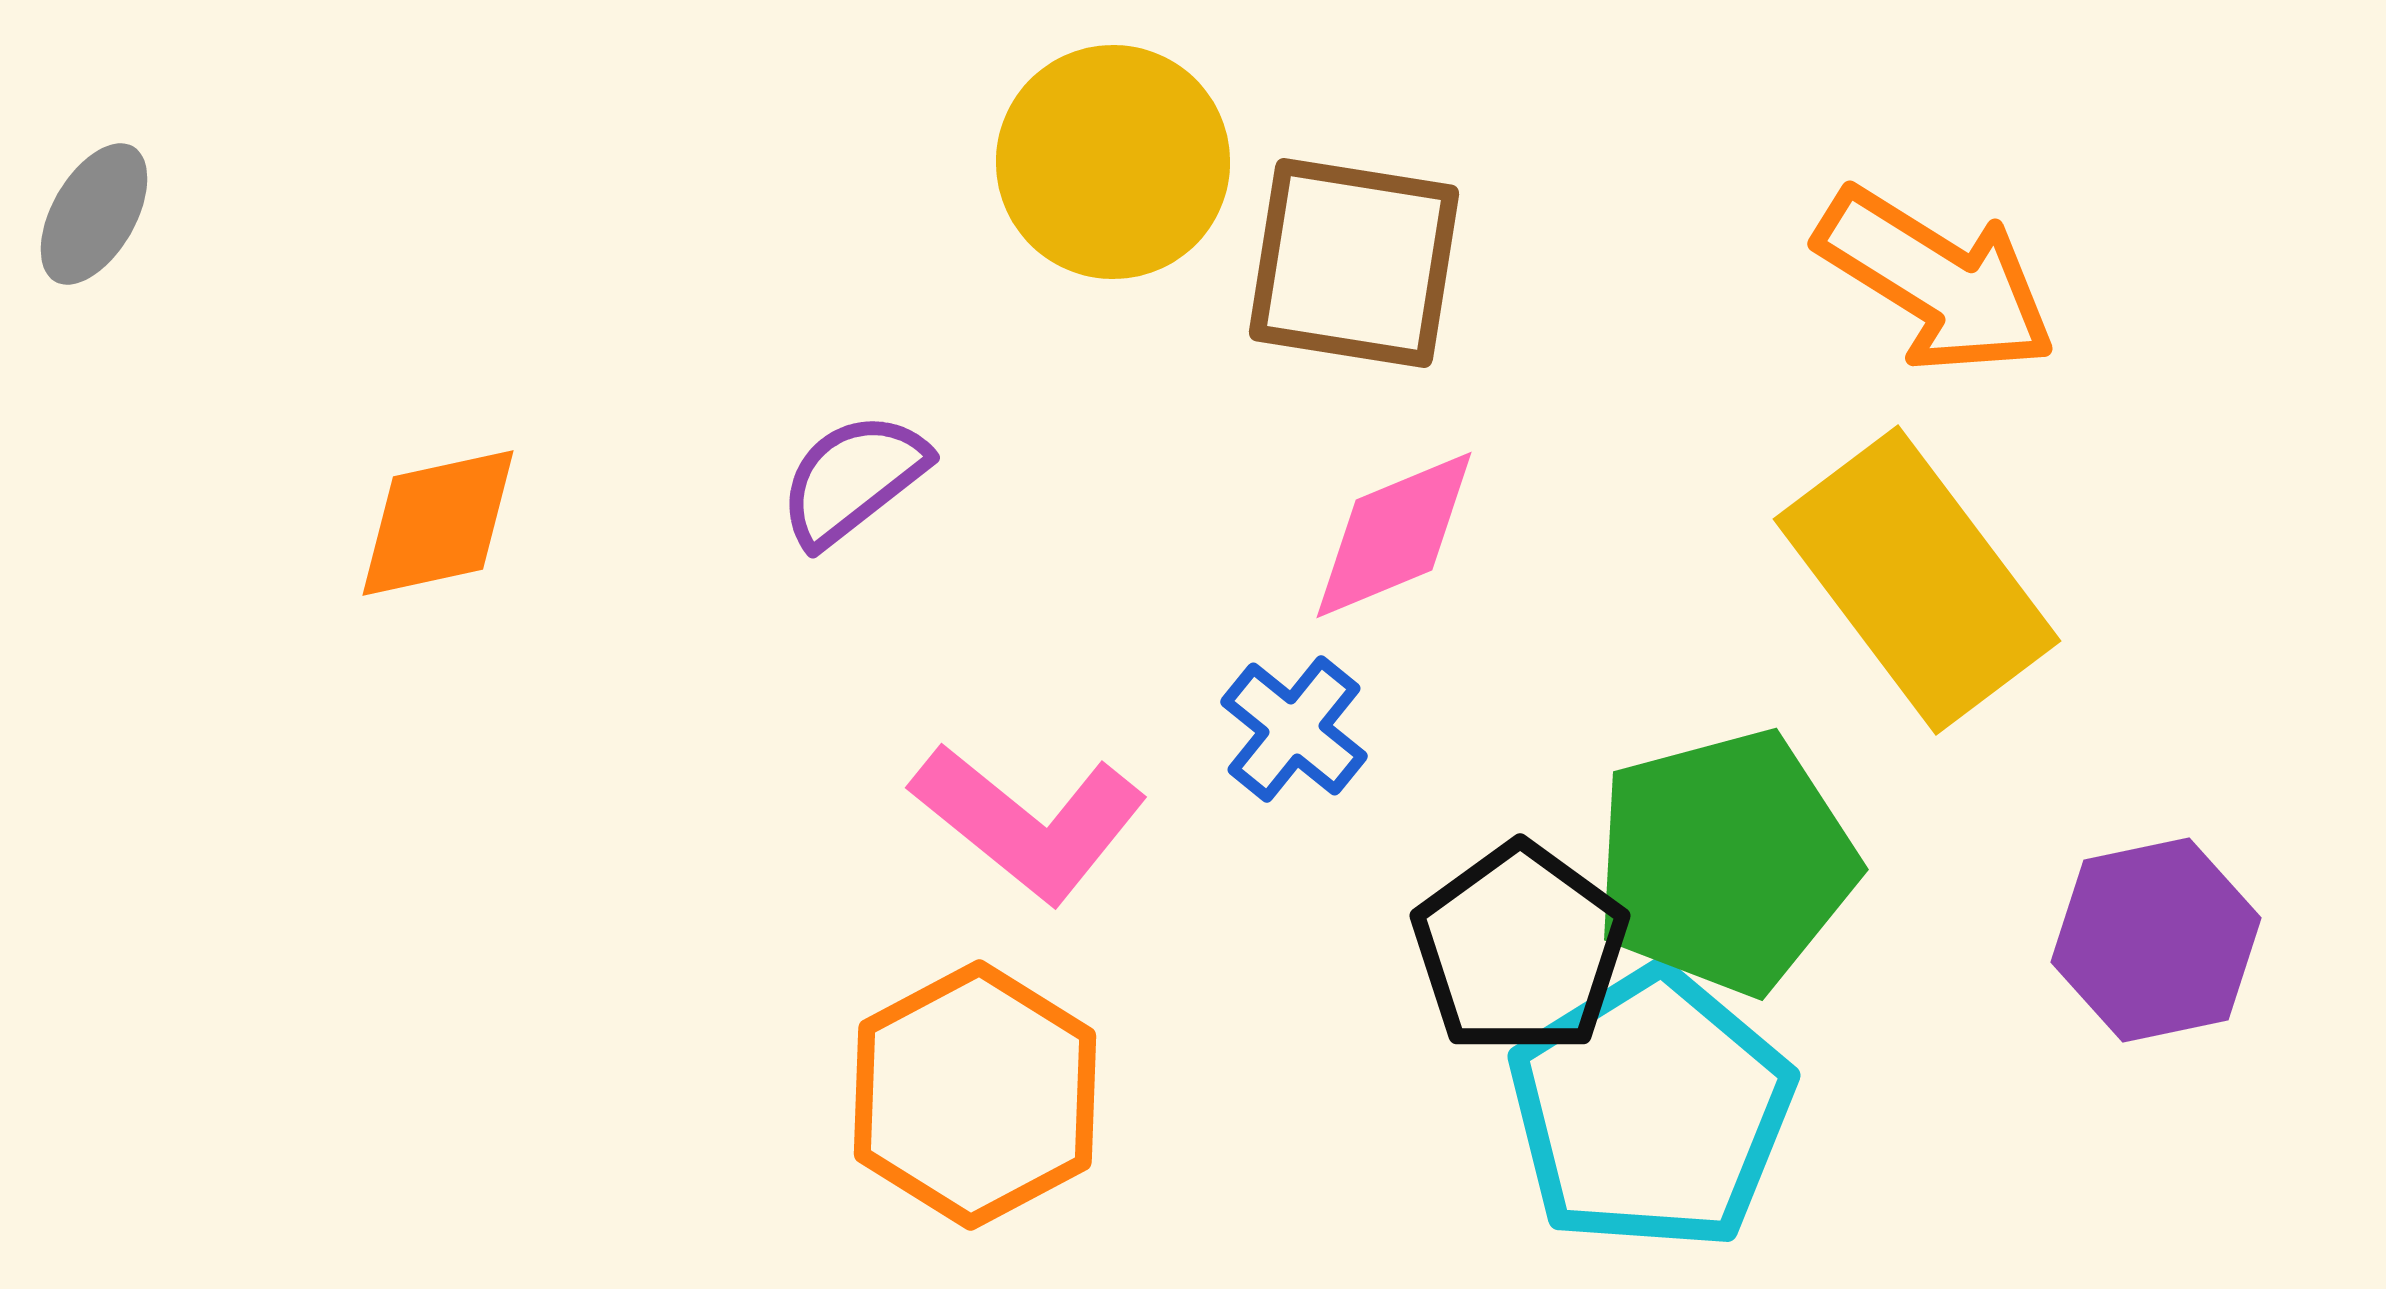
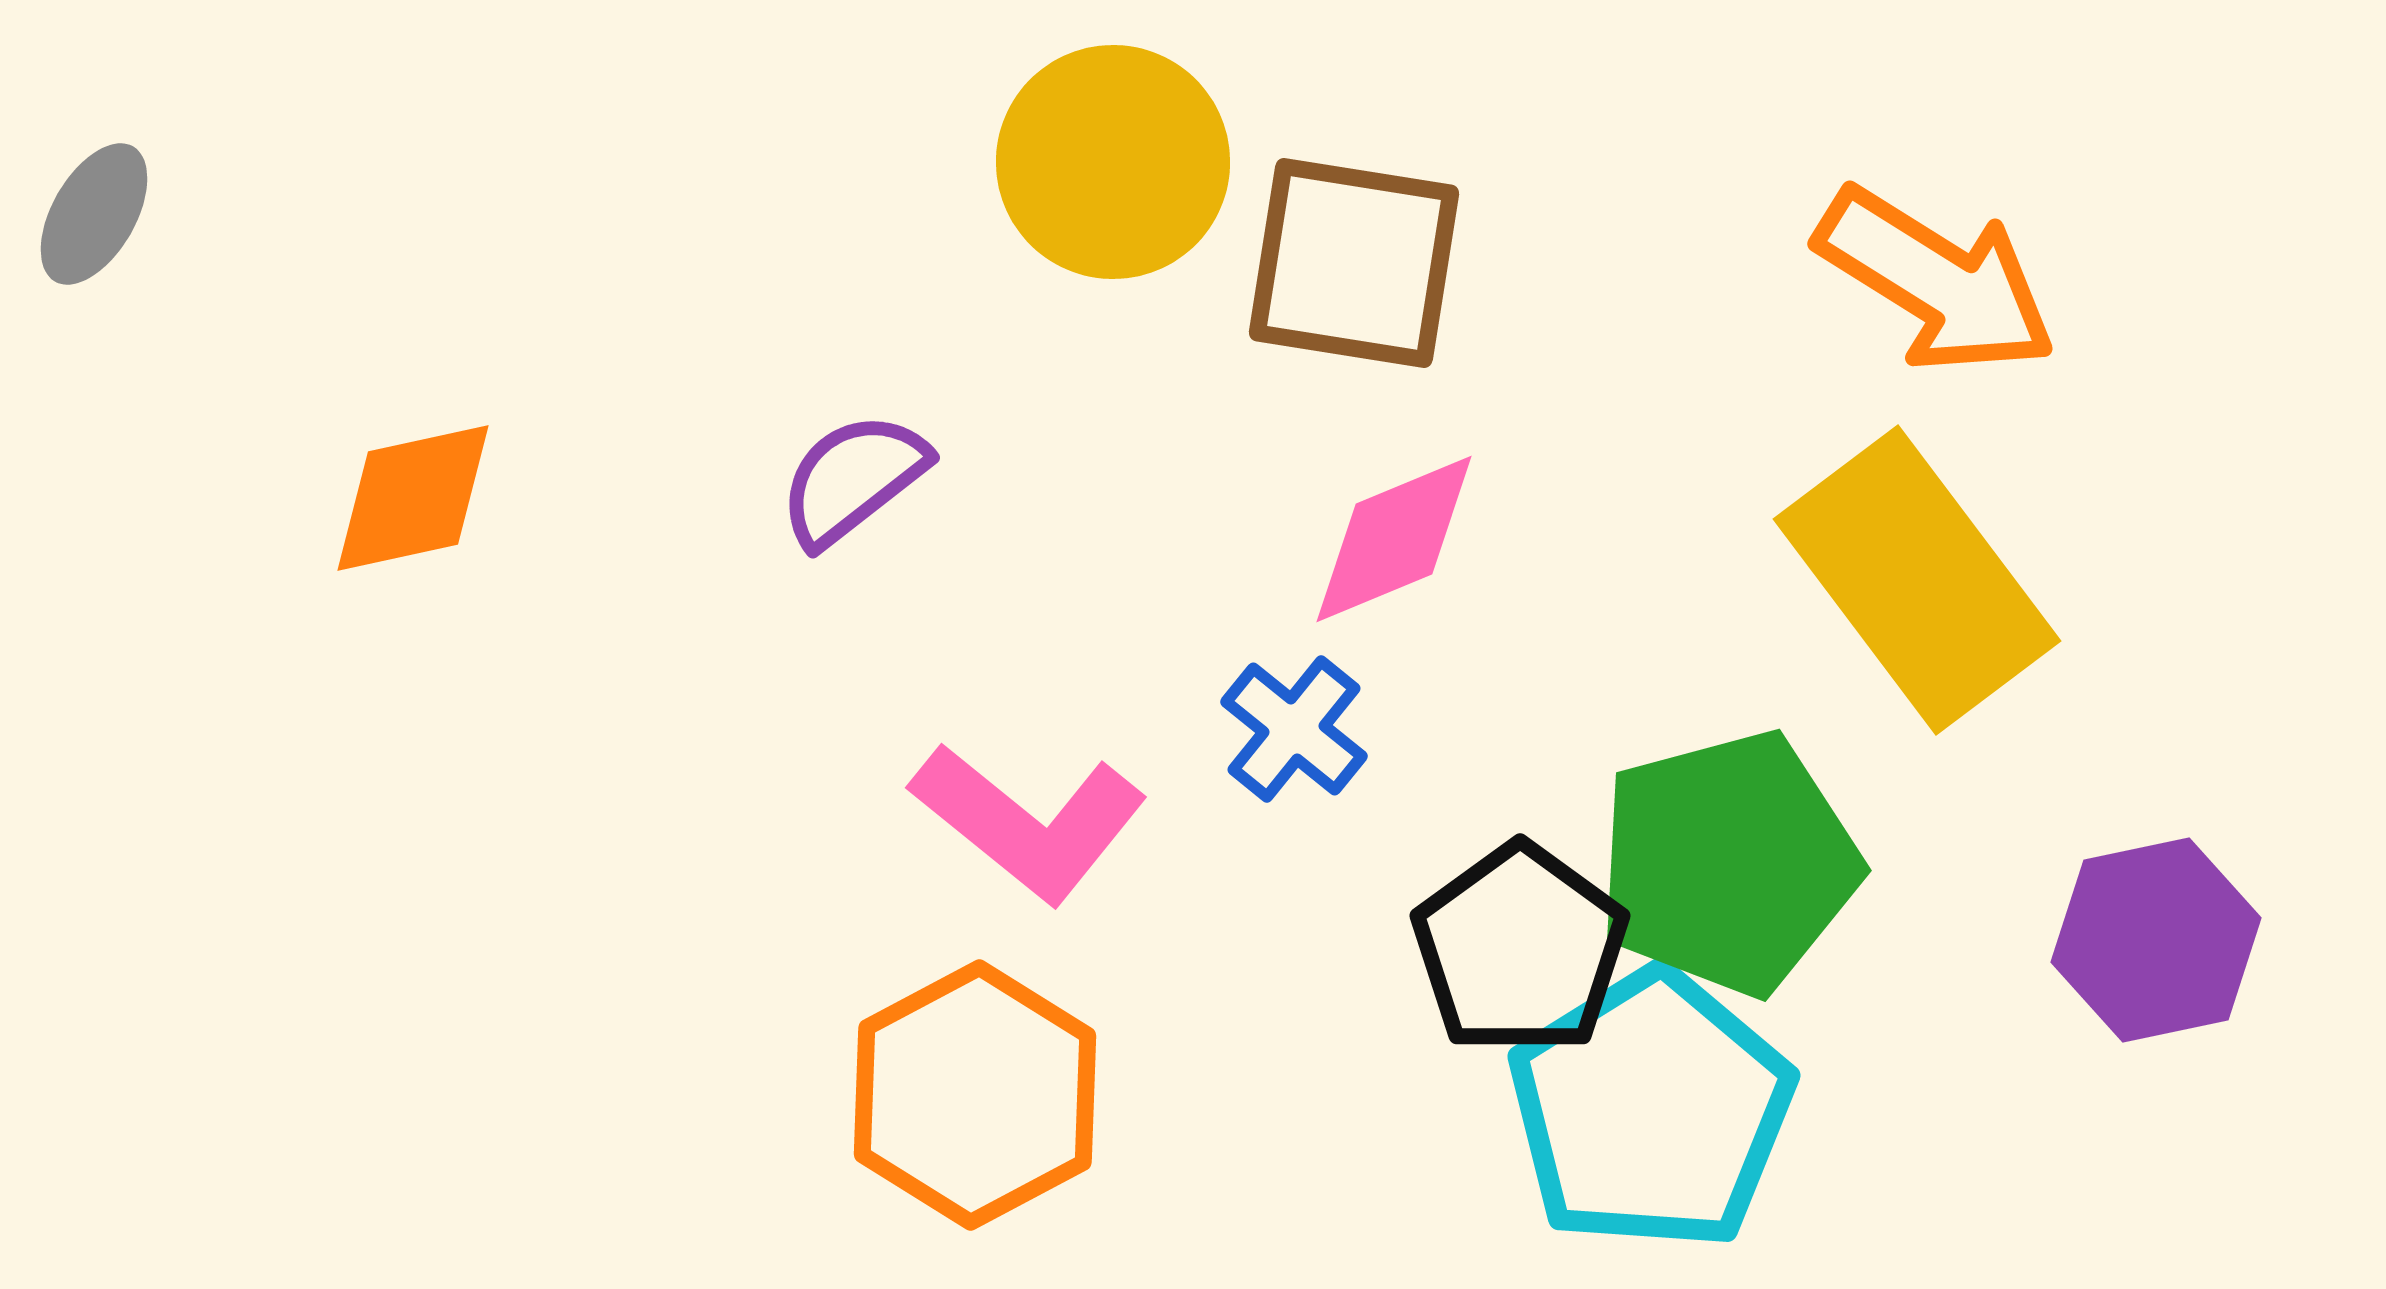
orange diamond: moved 25 px left, 25 px up
pink diamond: moved 4 px down
green pentagon: moved 3 px right, 1 px down
